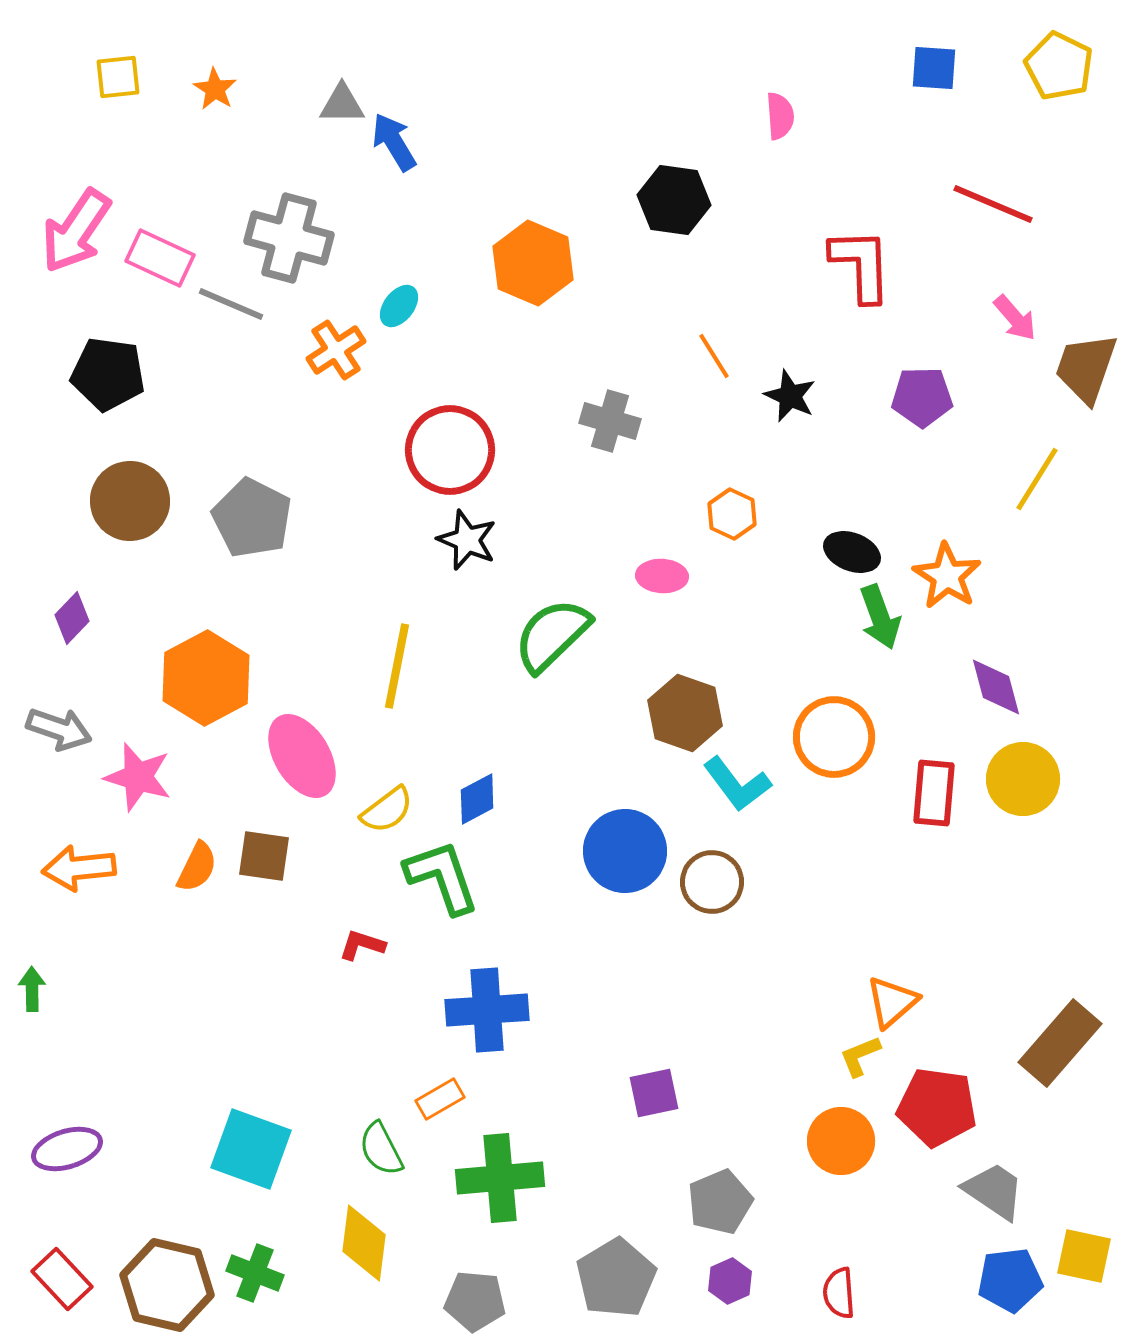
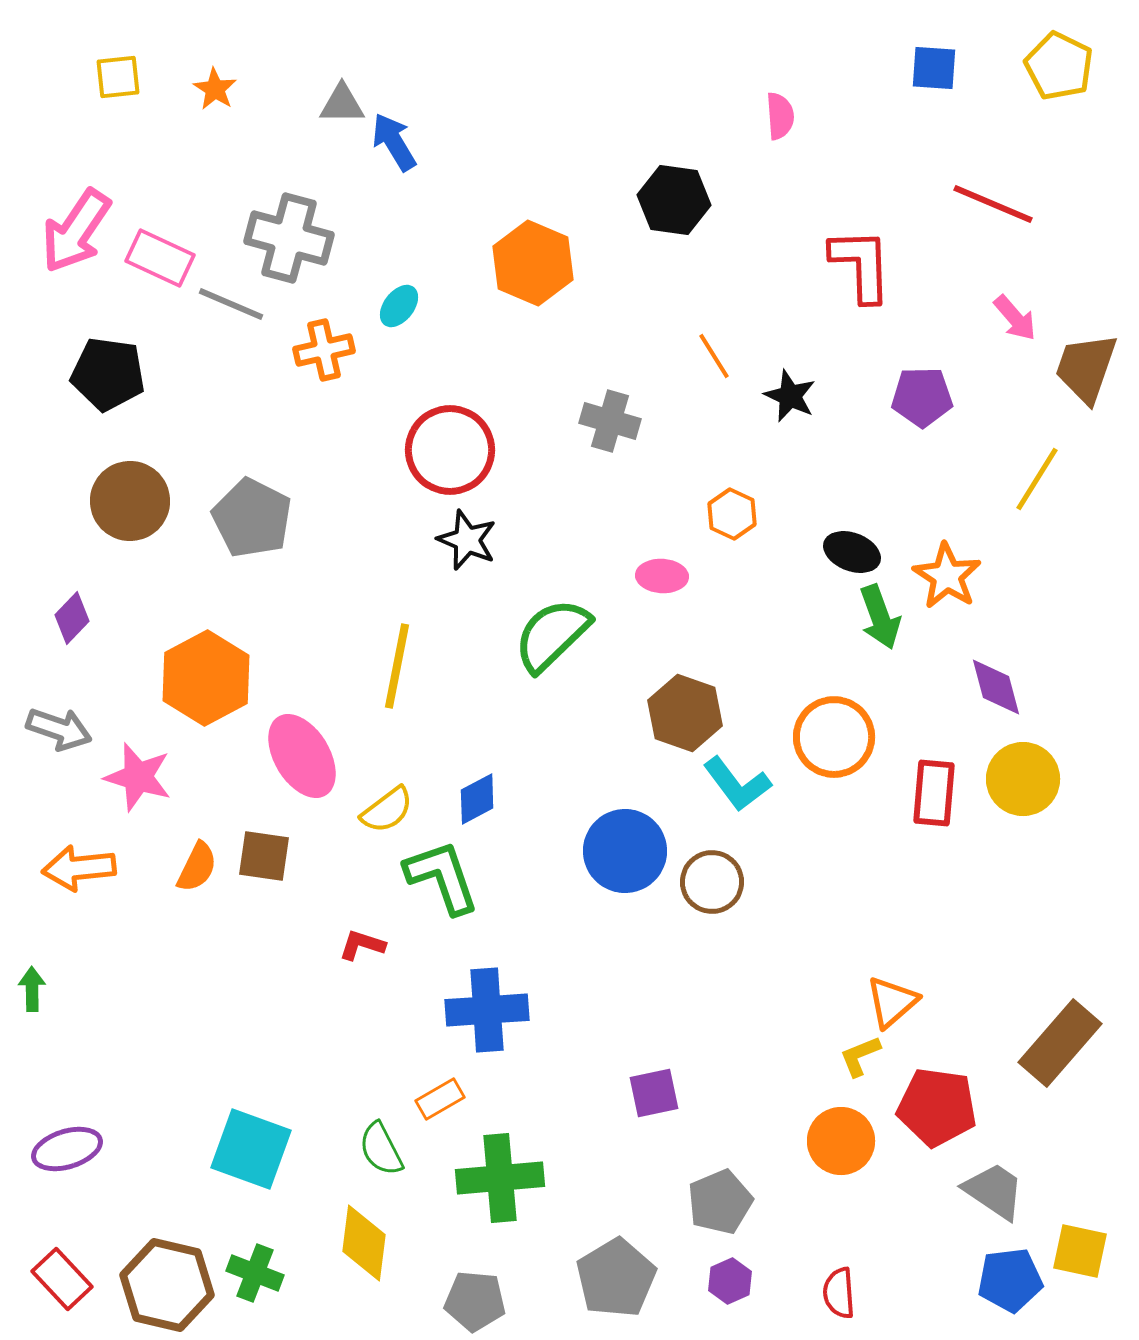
orange cross at (336, 350): moved 12 px left; rotated 20 degrees clockwise
yellow square at (1084, 1256): moved 4 px left, 5 px up
